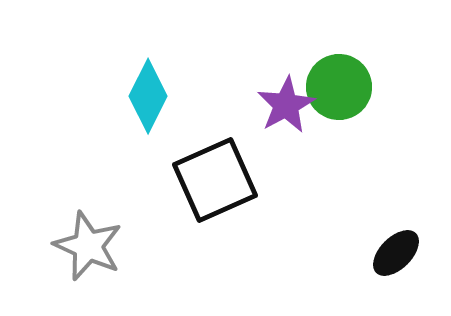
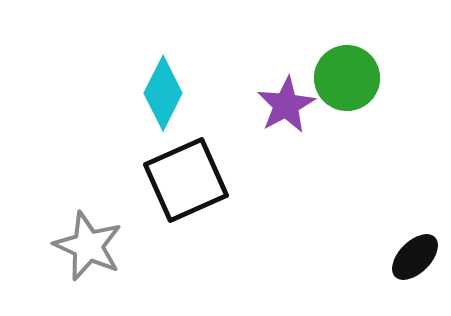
green circle: moved 8 px right, 9 px up
cyan diamond: moved 15 px right, 3 px up
black square: moved 29 px left
black ellipse: moved 19 px right, 4 px down
